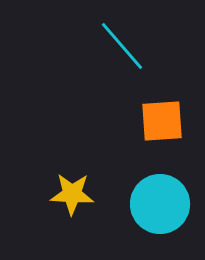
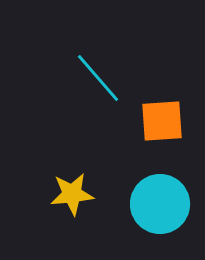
cyan line: moved 24 px left, 32 px down
yellow star: rotated 9 degrees counterclockwise
